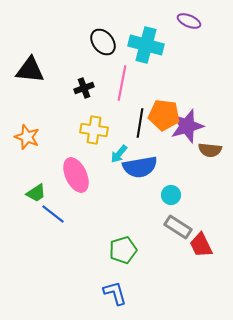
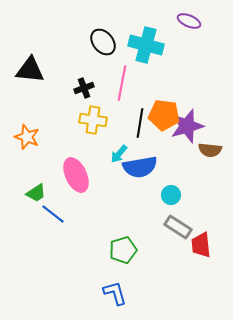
yellow cross: moved 1 px left, 10 px up
red trapezoid: rotated 20 degrees clockwise
